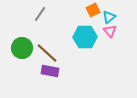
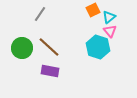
cyan hexagon: moved 13 px right, 10 px down; rotated 20 degrees clockwise
brown line: moved 2 px right, 6 px up
